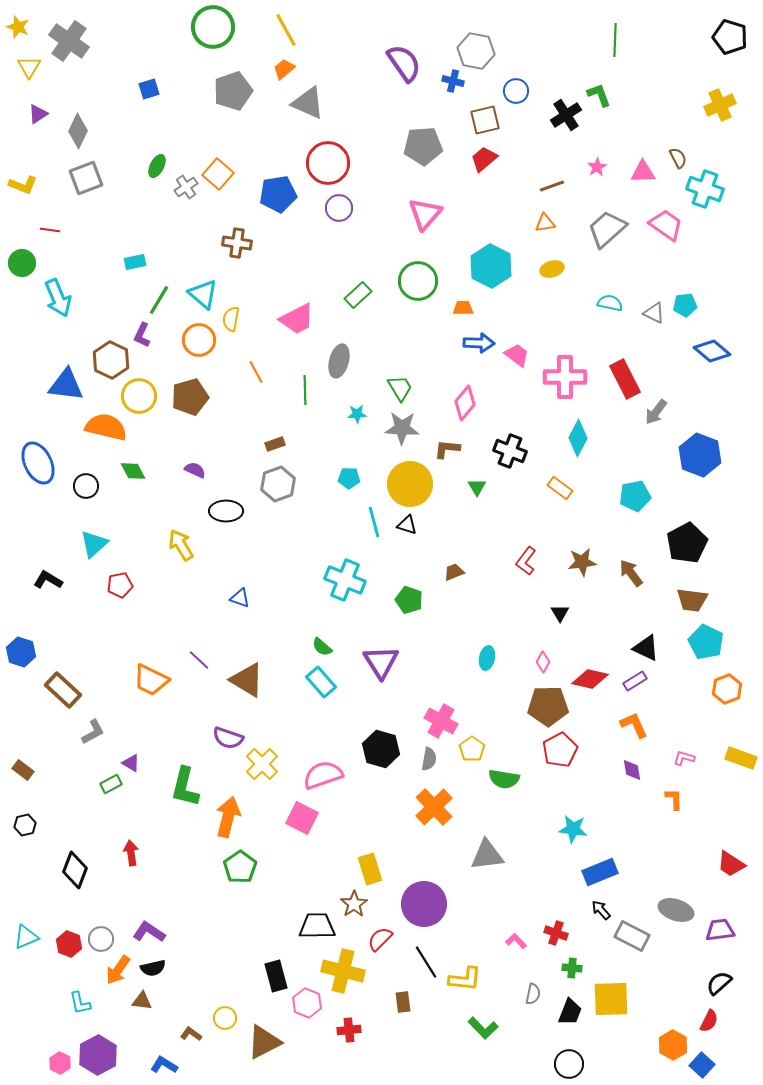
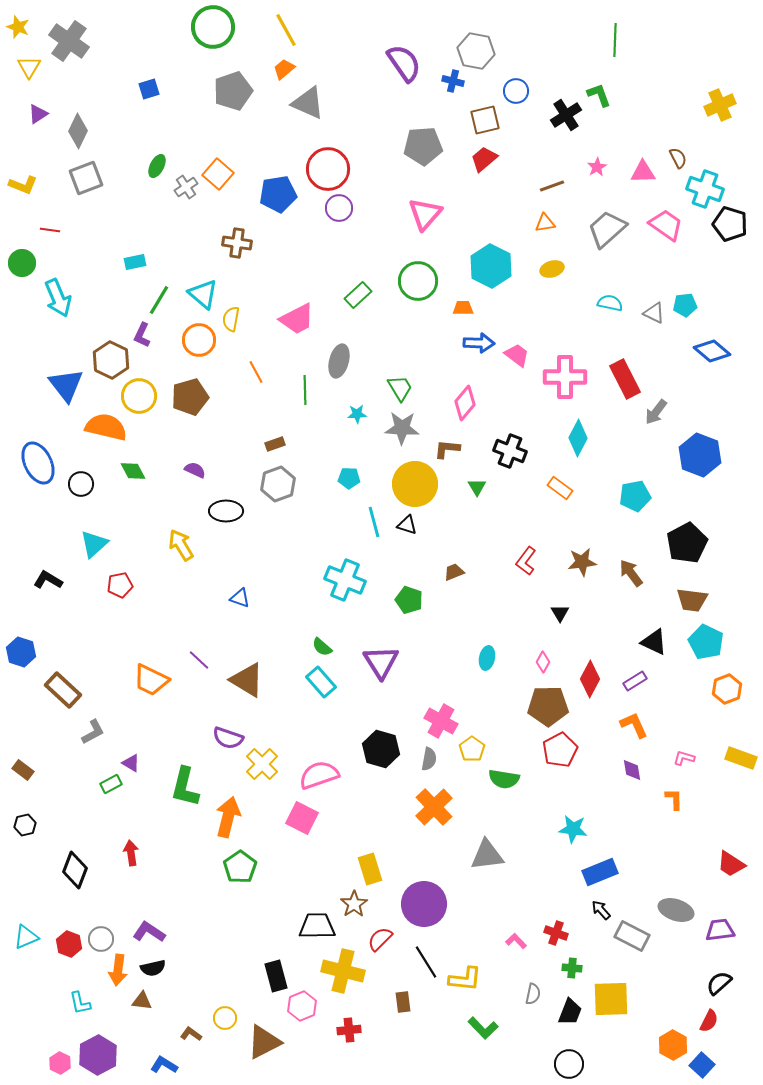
black pentagon at (730, 37): moved 187 px down
red circle at (328, 163): moved 6 px down
blue triangle at (66, 385): rotated 45 degrees clockwise
yellow circle at (410, 484): moved 5 px right
black circle at (86, 486): moved 5 px left, 2 px up
black triangle at (646, 648): moved 8 px right, 6 px up
red diamond at (590, 679): rotated 75 degrees counterclockwise
pink semicircle at (323, 775): moved 4 px left
orange arrow at (118, 970): rotated 28 degrees counterclockwise
pink hexagon at (307, 1003): moved 5 px left, 3 px down; rotated 16 degrees clockwise
